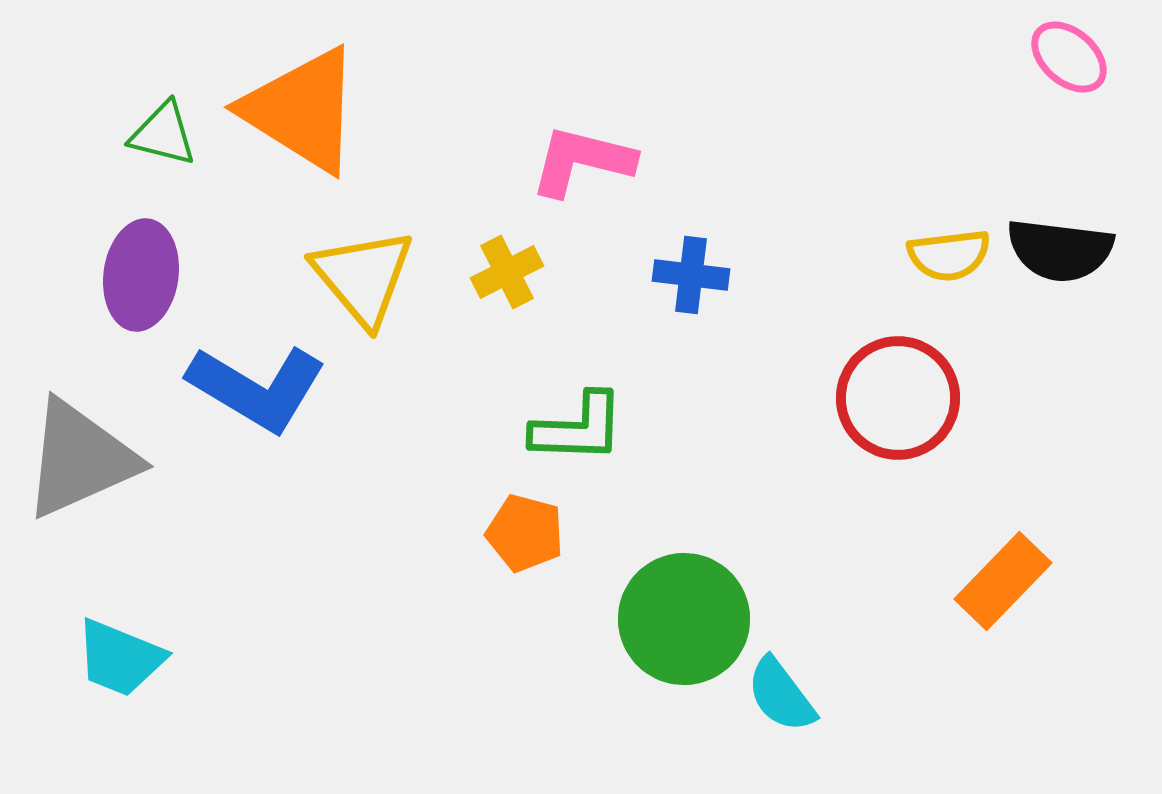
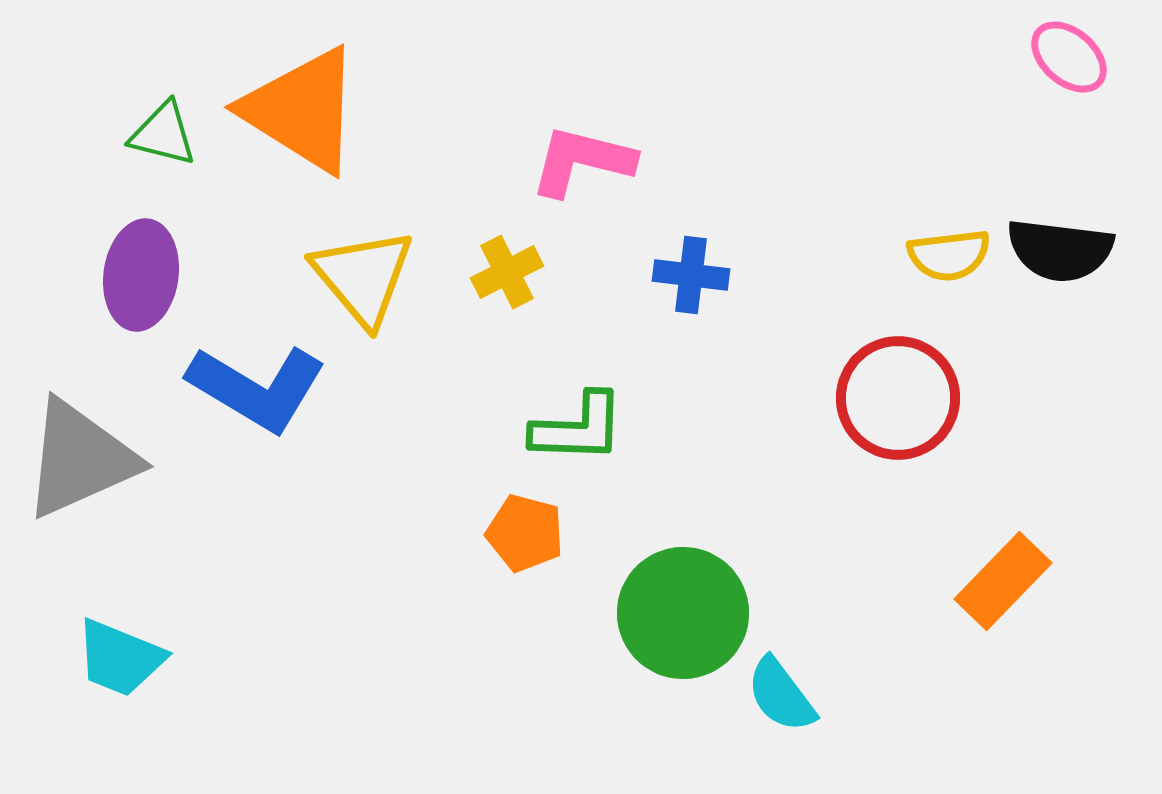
green circle: moved 1 px left, 6 px up
